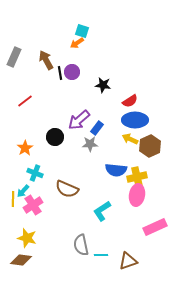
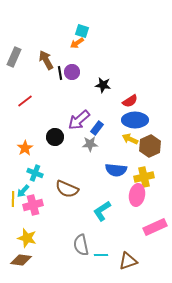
yellow cross: moved 7 px right
pink cross: rotated 18 degrees clockwise
